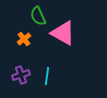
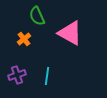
green semicircle: moved 1 px left
pink triangle: moved 7 px right
purple cross: moved 4 px left
